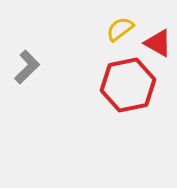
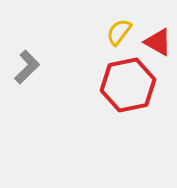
yellow semicircle: moved 1 px left, 3 px down; rotated 16 degrees counterclockwise
red triangle: moved 1 px up
